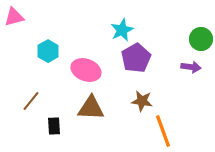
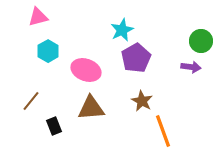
pink triangle: moved 24 px right
green circle: moved 2 px down
brown star: rotated 20 degrees clockwise
brown triangle: rotated 8 degrees counterclockwise
black rectangle: rotated 18 degrees counterclockwise
